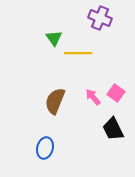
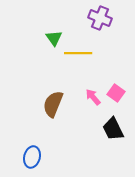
brown semicircle: moved 2 px left, 3 px down
blue ellipse: moved 13 px left, 9 px down
